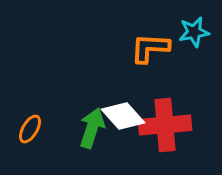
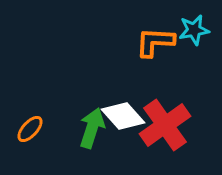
cyan star: moved 2 px up
orange L-shape: moved 5 px right, 6 px up
red cross: rotated 30 degrees counterclockwise
orange ellipse: rotated 12 degrees clockwise
